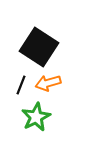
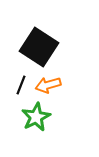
orange arrow: moved 2 px down
